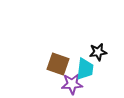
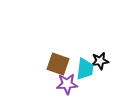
black star: moved 2 px right, 9 px down
purple star: moved 5 px left
